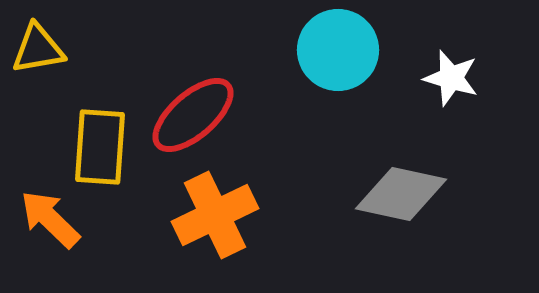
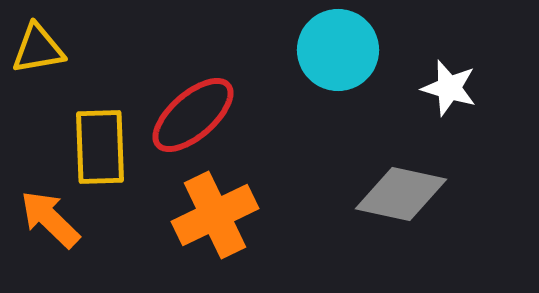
white star: moved 2 px left, 10 px down
yellow rectangle: rotated 6 degrees counterclockwise
